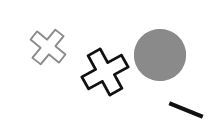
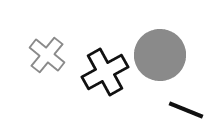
gray cross: moved 1 px left, 8 px down
